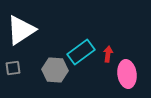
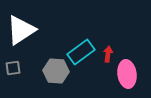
gray hexagon: moved 1 px right, 1 px down
